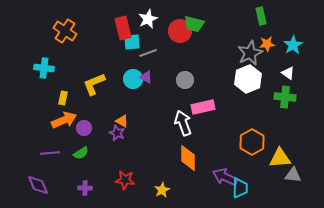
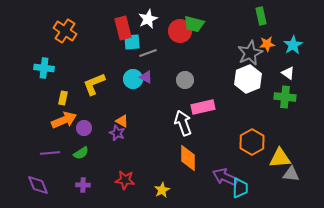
gray triangle: moved 2 px left, 1 px up
purple cross: moved 2 px left, 3 px up
